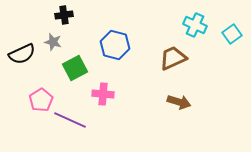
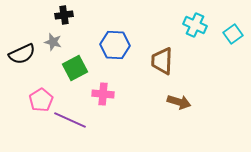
cyan square: moved 1 px right
blue hexagon: rotated 12 degrees counterclockwise
brown trapezoid: moved 11 px left, 3 px down; rotated 64 degrees counterclockwise
